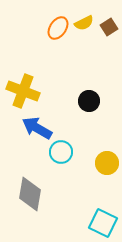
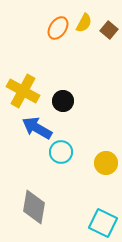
yellow semicircle: rotated 36 degrees counterclockwise
brown square: moved 3 px down; rotated 18 degrees counterclockwise
yellow cross: rotated 8 degrees clockwise
black circle: moved 26 px left
yellow circle: moved 1 px left
gray diamond: moved 4 px right, 13 px down
